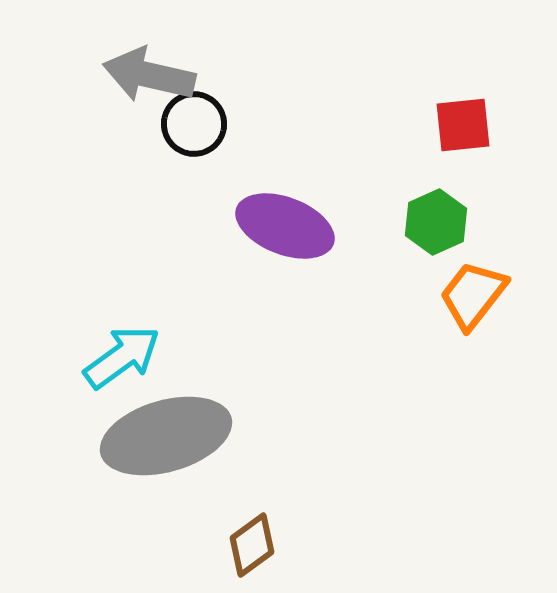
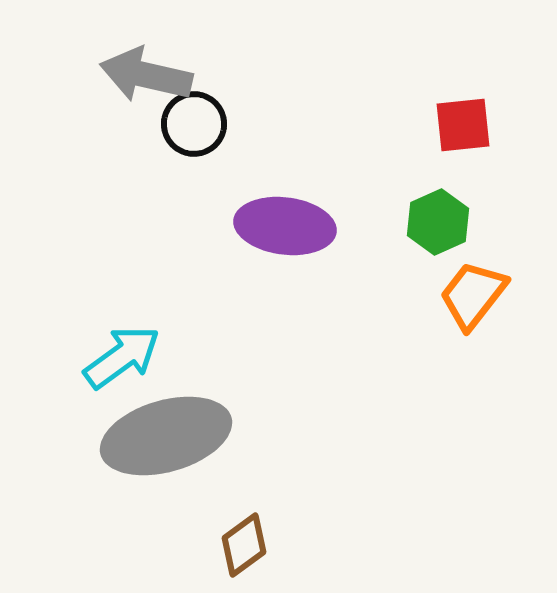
gray arrow: moved 3 px left
green hexagon: moved 2 px right
purple ellipse: rotated 14 degrees counterclockwise
brown diamond: moved 8 px left
